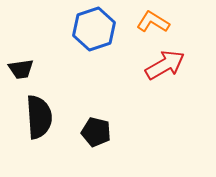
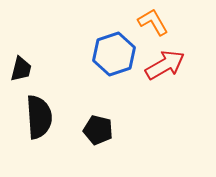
orange L-shape: rotated 28 degrees clockwise
blue hexagon: moved 20 px right, 25 px down
black trapezoid: rotated 68 degrees counterclockwise
black pentagon: moved 2 px right, 2 px up
